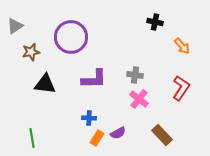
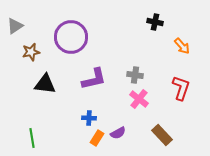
purple L-shape: rotated 12 degrees counterclockwise
red L-shape: rotated 15 degrees counterclockwise
